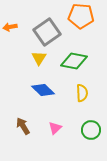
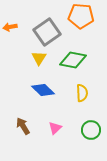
green diamond: moved 1 px left, 1 px up
